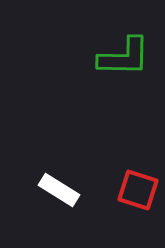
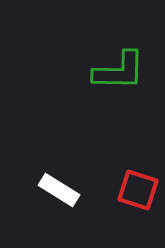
green L-shape: moved 5 px left, 14 px down
